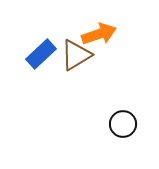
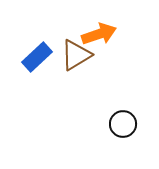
blue rectangle: moved 4 px left, 3 px down
